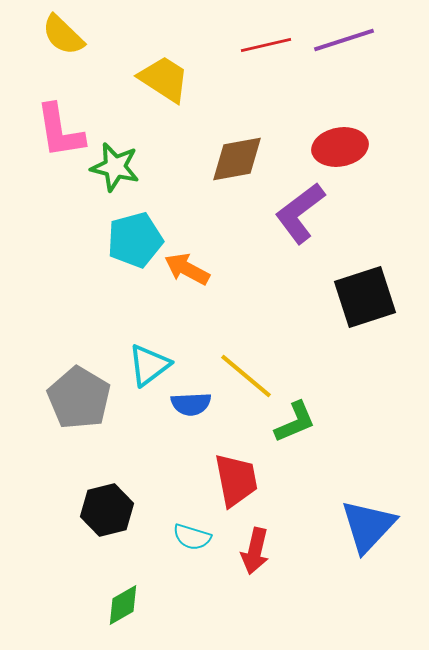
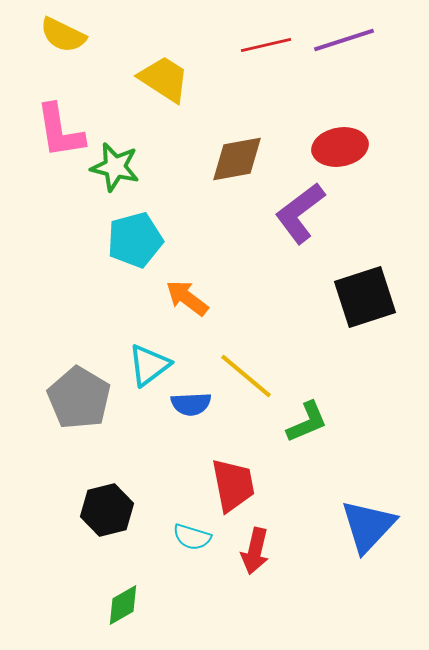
yellow semicircle: rotated 18 degrees counterclockwise
orange arrow: moved 29 px down; rotated 9 degrees clockwise
green L-shape: moved 12 px right
red trapezoid: moved 3 px left, 5 px down
